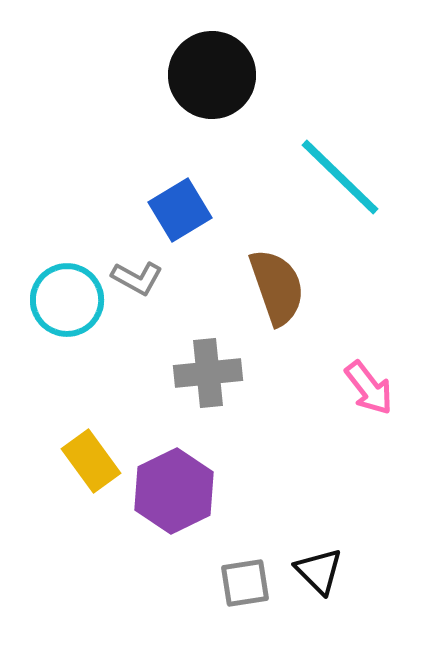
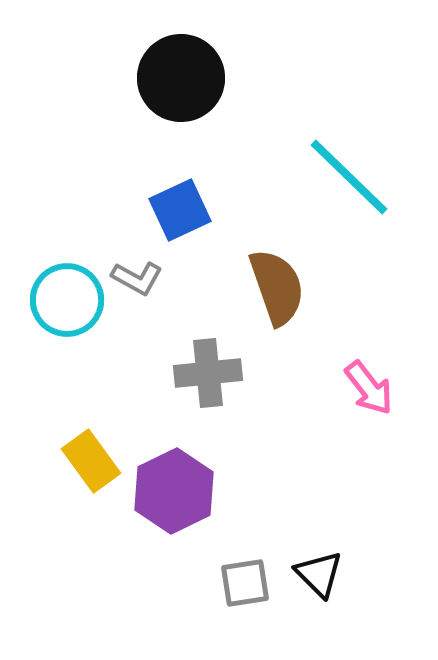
black circle: moved 31 px left, 3 px down
cyan line: moved 9 px right
blue square: rotated 6 degrees clockwise
black triangle: moved 3 px down
